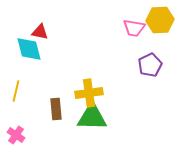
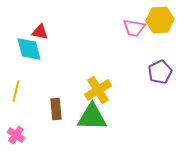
purple pentagon: moved 10 px right, 7 px down
yellow cross: moved 9 px right, 3 px up; rotated 24 degrees counterclockwise
